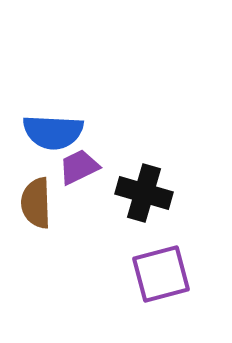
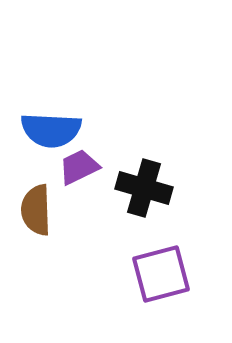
blue semicircle: moved 2 px left, 2 px up
black cross: moved 5 px up
brown semicircle: moved 7 px down
